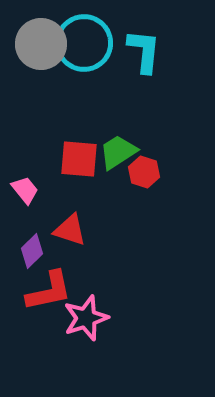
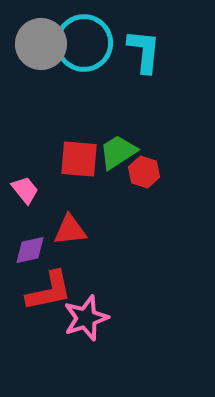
red triangle: rotated 24 degrees counterclockwise
purple diamond: moved 2 px left, 1 px up; rotated 32 degrees clockwise
